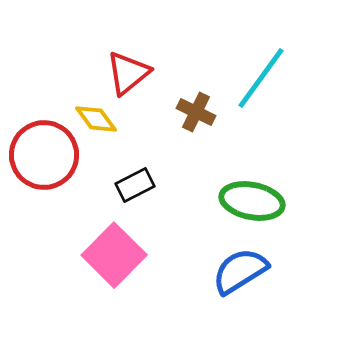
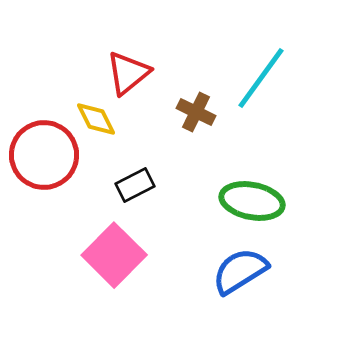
yellow diamond: rotated 9 degrees clockwise
